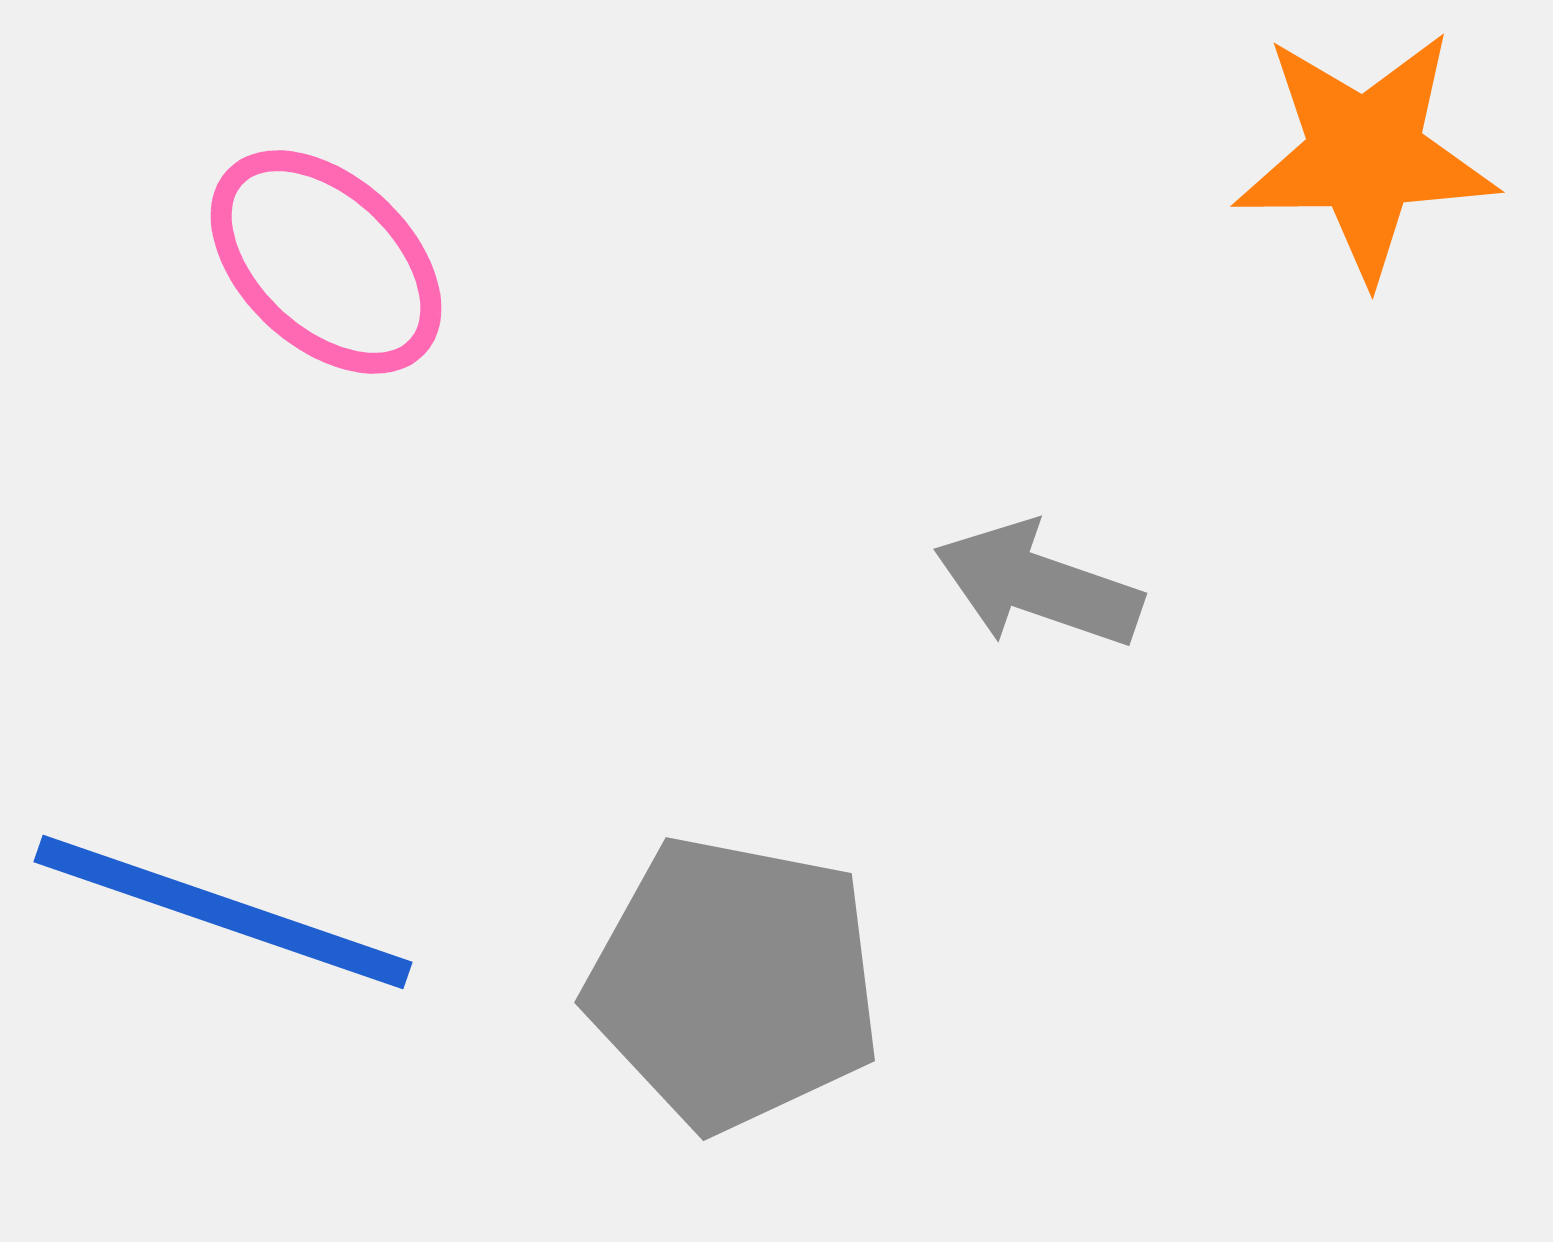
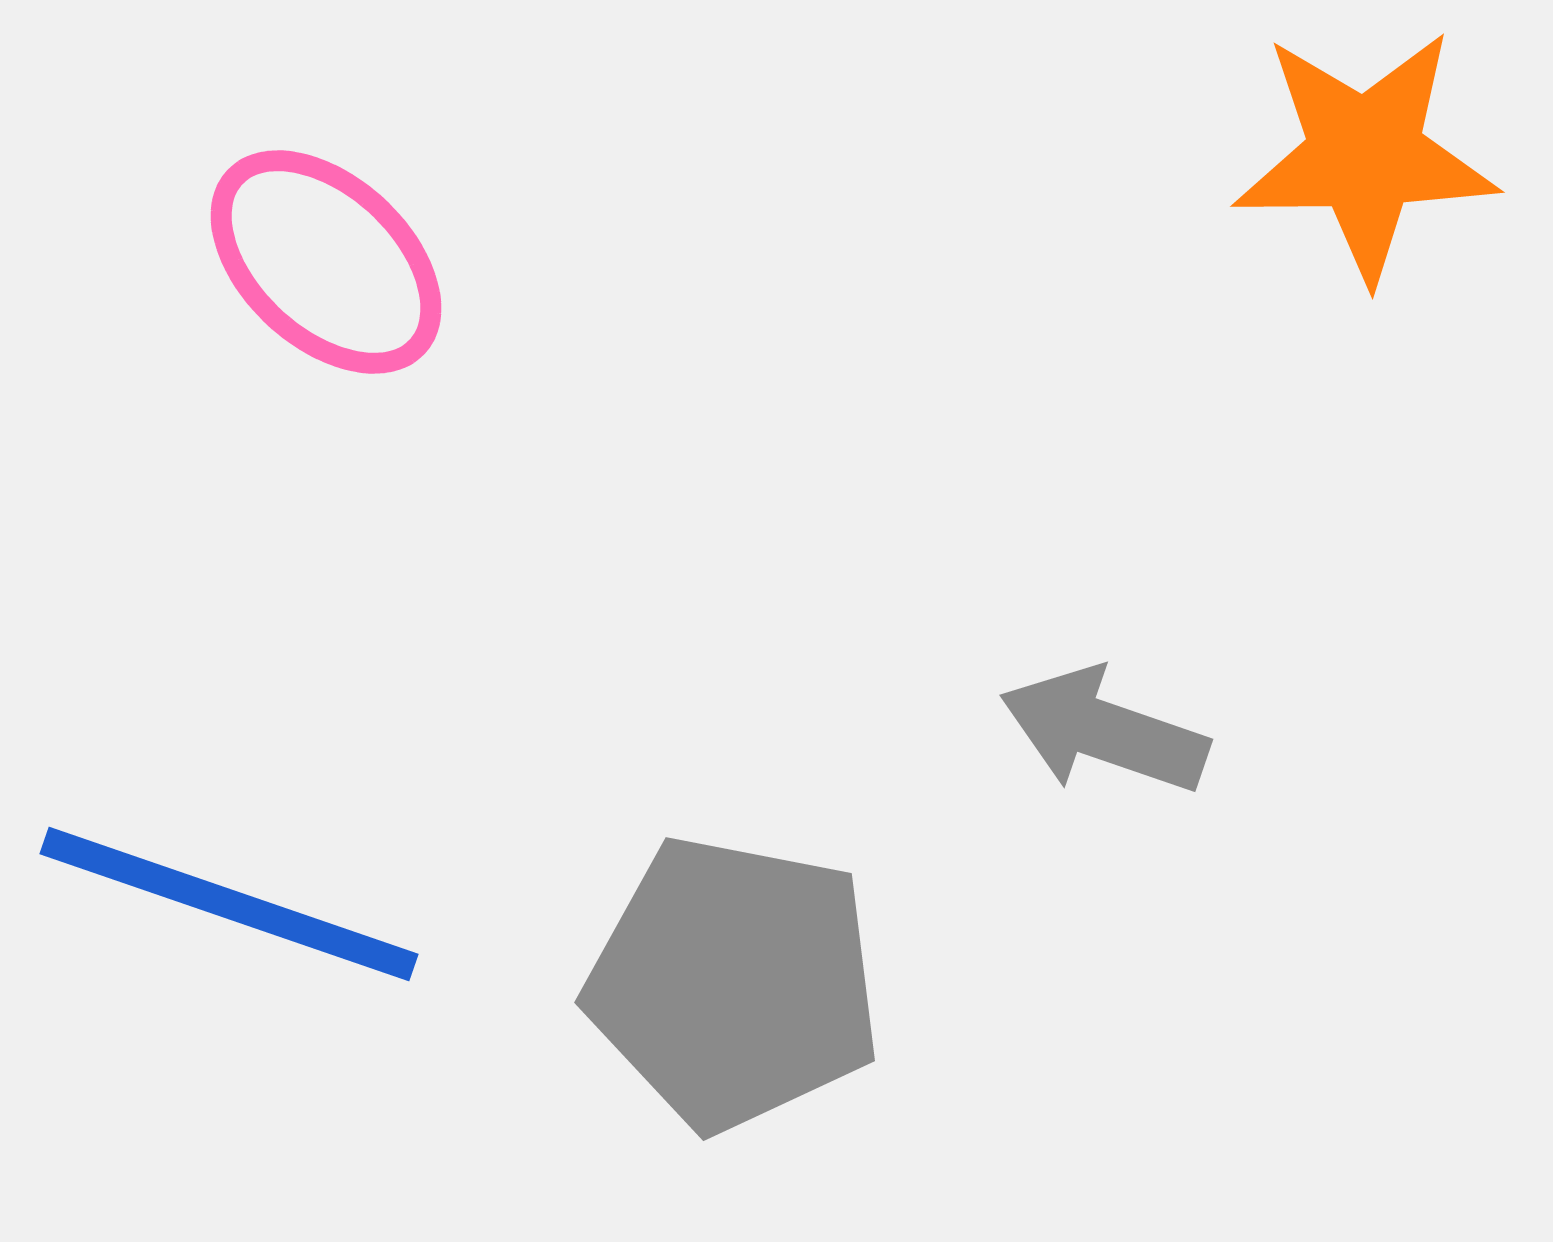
gray arrow: moved 66 px right, 146 px down
blue line: moved 6 px right, 8 px up
